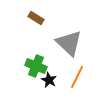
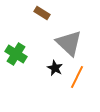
brown rectangle: moved 6 px right, 5 px up
green cross: moved 20 px left, 12 px up; rotated 10 degrees clockwise
black star: moved 6 px right, 12 px up
